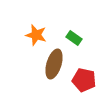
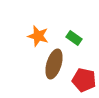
orange star: moved 2 px right, 1 px down
